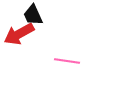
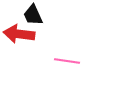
red arrow: rotated 36 degrees clockwise
